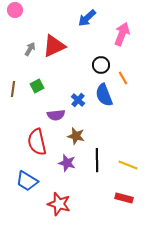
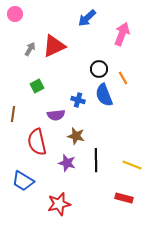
pink circle: moved 4 px down
black circle: moved 2 px left, 4 px down
brown line: moved 25 px down
blue cross: rotated 24 degrees counterclockwise
black line: moved 1 px left
yellow line: moved 4 px right
blue trapezoid: moved 4 px left
red star: rotated 30 degrees counterclockwise
